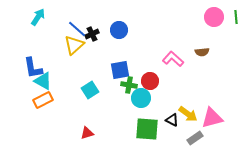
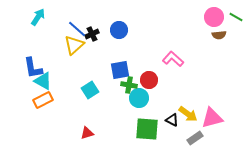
green line: rotated 56 degrees counterclockwise
brown semicircle: moved 17 px right, 17 px up
red circle: moved 1 px left, 1 px up
cyan circle: moved 2 px left
